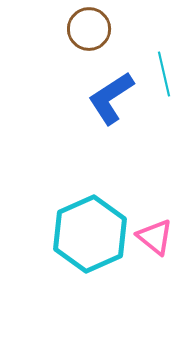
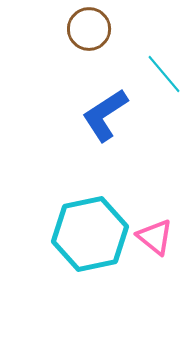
cyan line: rotated 27 degrees counterclockwise
blue L-shape: moved 6 px left, 17 px down
cyan hexagon: rotated 12 degrees clockwise
